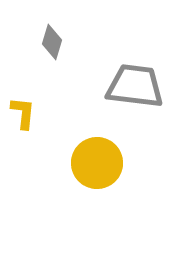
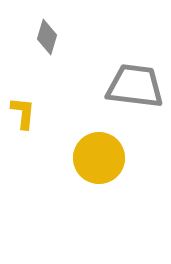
gray diamond: moved 5 px left, 5 px up
yellow circle: moved 2 px right, 5 px up
